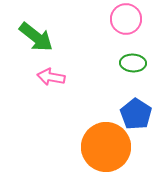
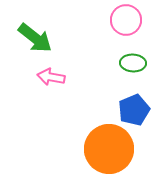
pink circle: moved 1 px down
green arrow: moved 1 px left, 1 px down
blue pentagon: moved 2 px left, 4 px up; rotated 16 degrees clockwise
orange circle: moved 3 px right, 2 px down
